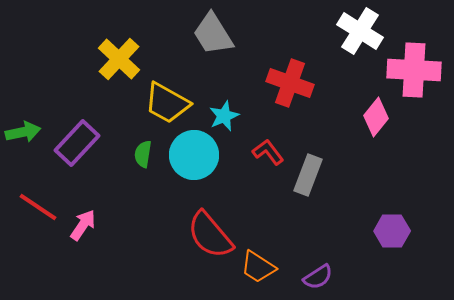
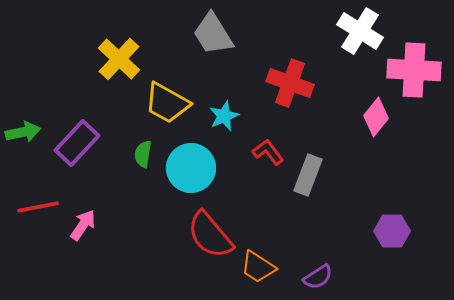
cyan circle: moved 3 px left, 13 px down
red line: rotated 45 degrees counterclockwise
